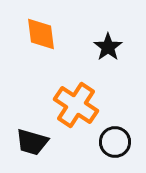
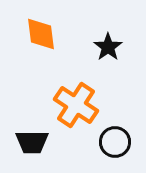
black trapezoid: rotated 16 degrees counterclockwise
